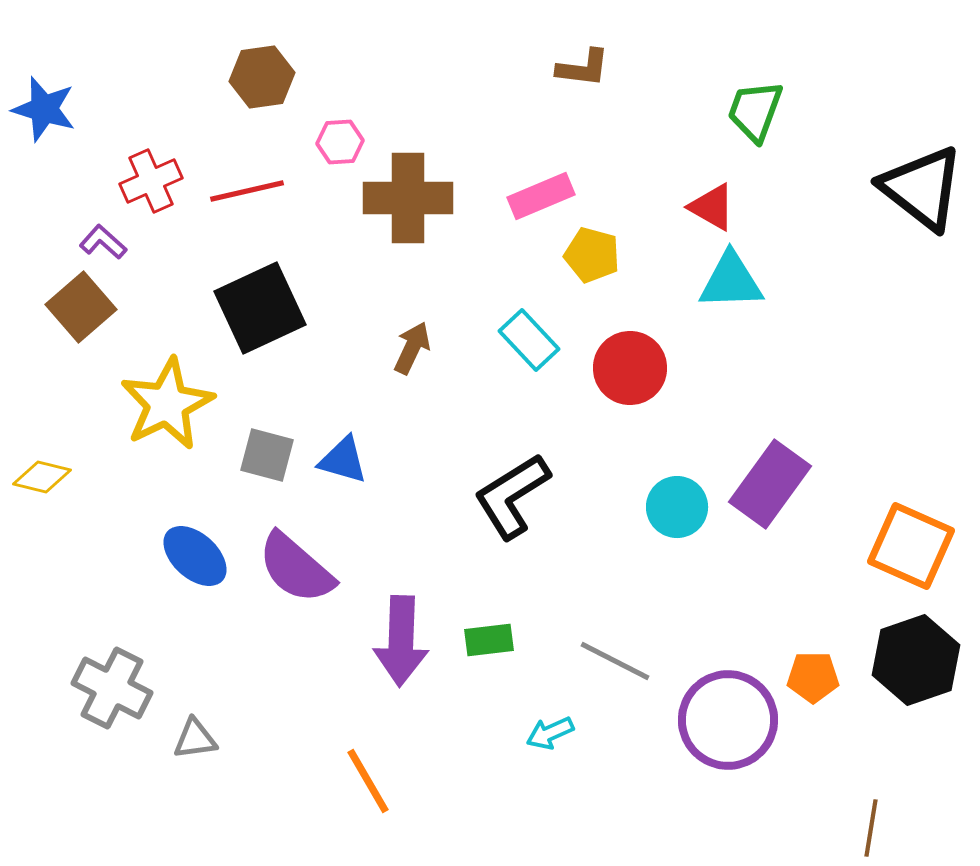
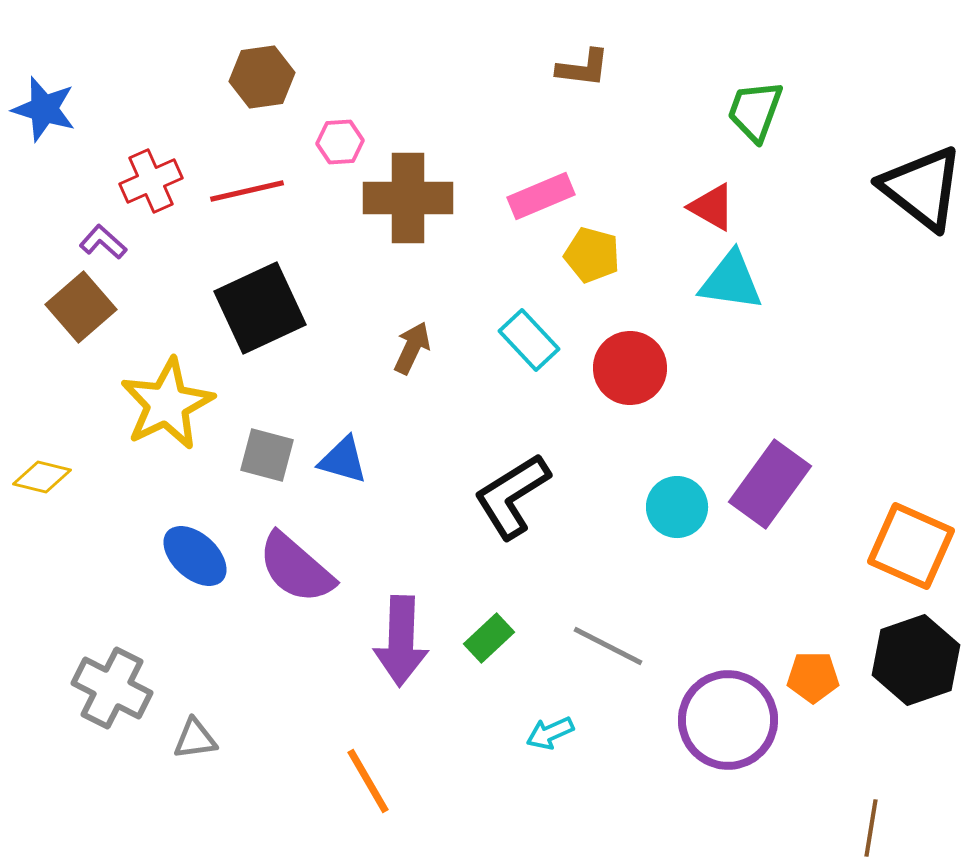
cyan triangle: rotated 10 degrees clockwise
green rectangle: moved 2 px up; rotated 36 degrees counterclockwise
gray line: moved 7 px left, 15 px up
